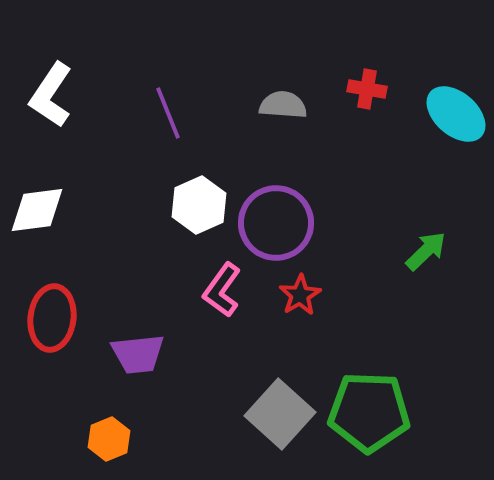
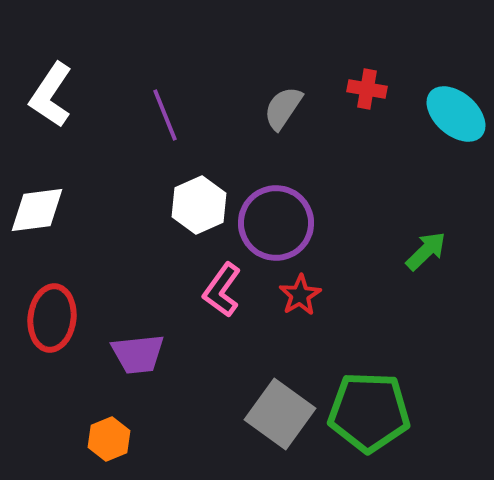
gray semicircle: moved 3 px down; rotated 60 degrees counterclockwise
purple line: moved 3 px left, 2 px down
gray square: rotated 6 degrees counterclockwise
